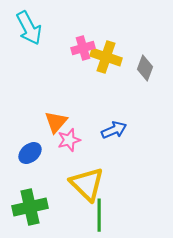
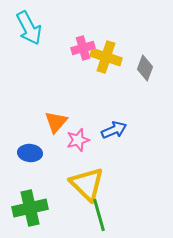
pink star: moved 9 px right
blue ellipse: rotated 45 degrees clockwise
green cross: moved 1 px down
green line: rotated 16 degrees counterclockwise
